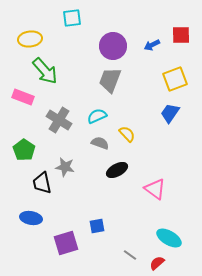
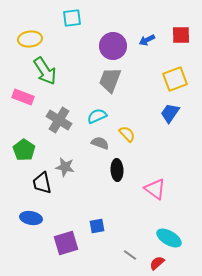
blue arrow: moved 5 px left, 5 px up
green arrow: rotated 8 degrees clockwise
black ellipse: rotated 65 degrees counterclockwise
